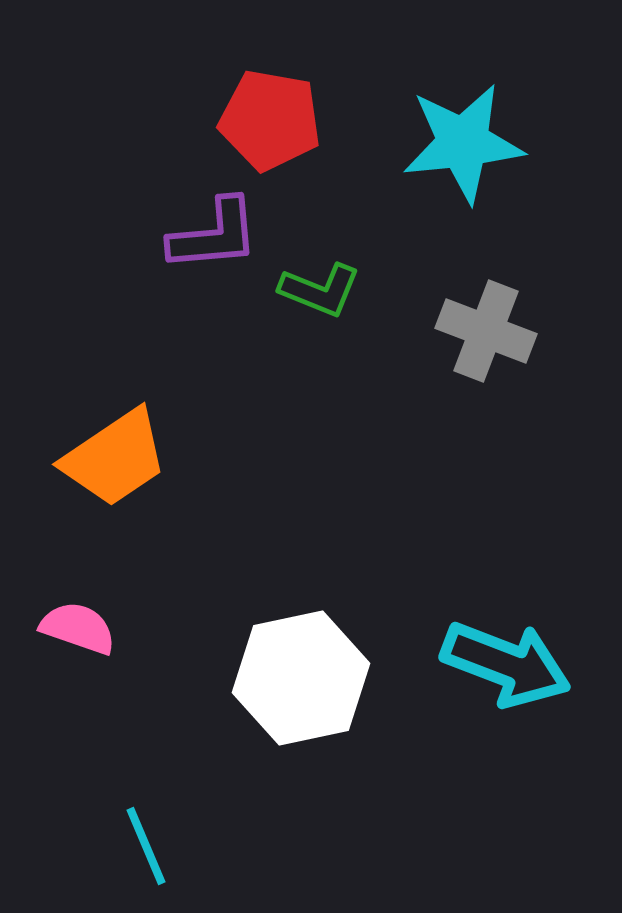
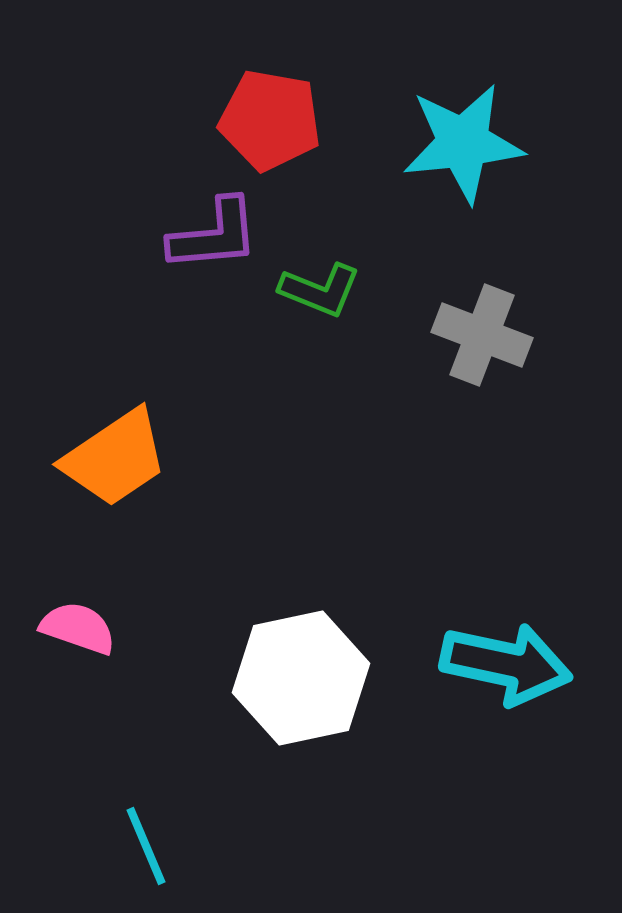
gray cross: moved 4 px left, 4 px down
cyan arrow: rotated 9 degrees counterclockwise
